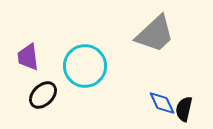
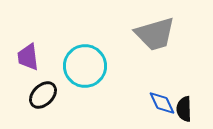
gray trapezoid: rotated 27 degrees clockwise
black semicircle: rotated 15 degrees counterclockwise
